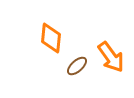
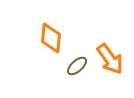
orange arrow: moved 1 px left, 2 px down
